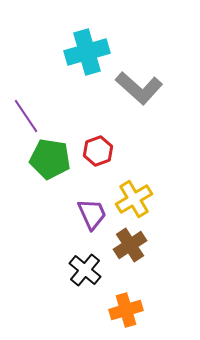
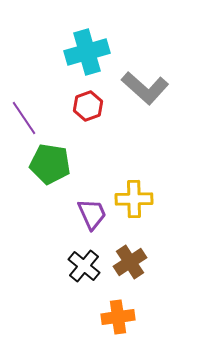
gray L-shape: moved 6 px right
purple line: moved 2 px left, 2 px down
red hexagon: moved 10 px left, 45 px up
green pentagon: moved 5 px down
yellow cross: rotated 30 degrees clockwise
brown cross: moved 17 px down
black cross: moved 1 px left, 4 px up
orange cross: moved 8 px left, 7 px down; rotated 8 degrees clockwise
